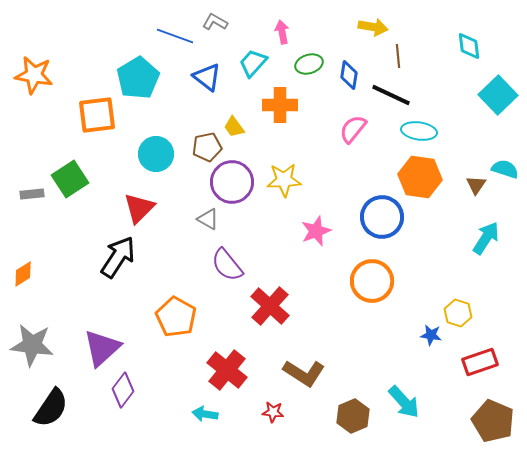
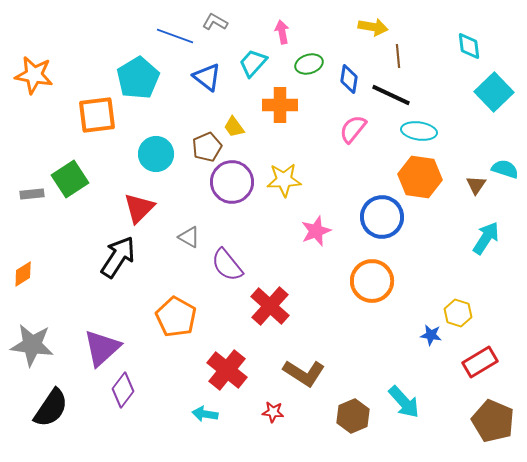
blue diamond at (349, 75): moved 4 px down
cyan square at (498, 95): moved 4 px left, 3 px up
brown pentagon at (207, 147): rotated 12 degrees counterclockwise
gray triangle at (208, 219): moved 19 px left, 18 px down
red rectangle at (480, 362): rotated 12 degrees counterclockwise
